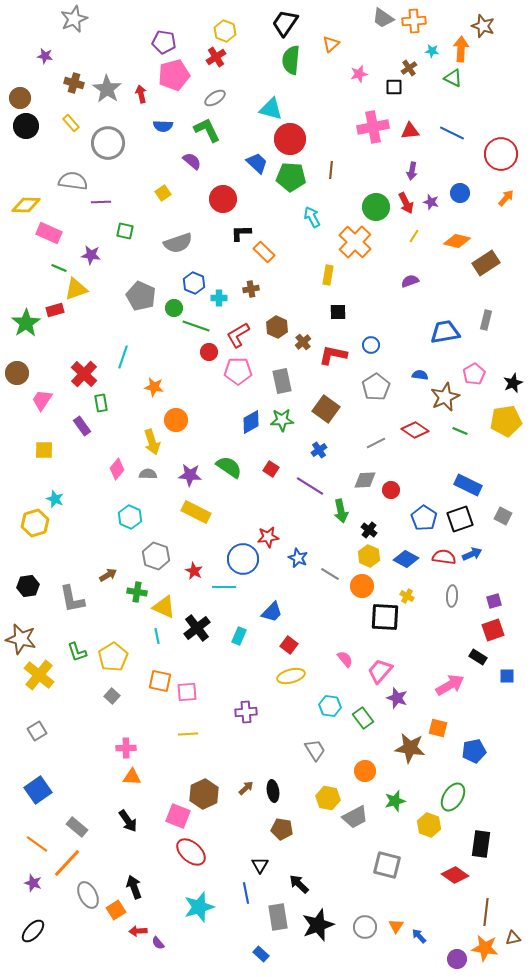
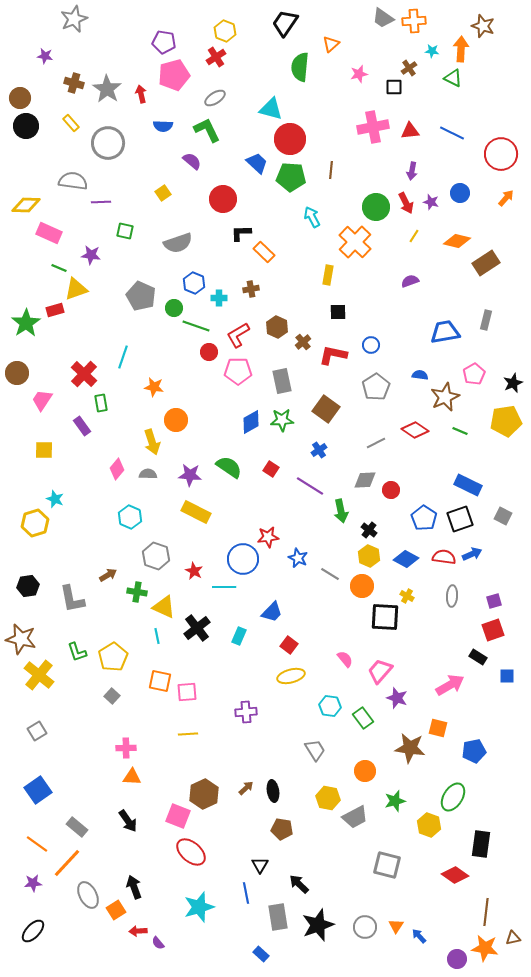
green semicircle at (291, 60): moved 9 px right, 7 px down
purple star at (33, 883): rotated 24 degrees counterclockwise
